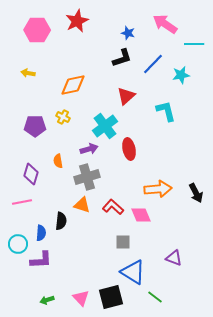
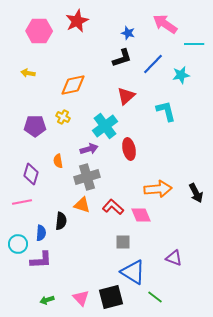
pink hexagon: moved 2 px right, 1 px down
